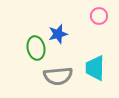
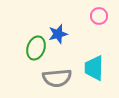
green ellipse: rotated 30 degrees clockwise
cyan trapezoid: moved 1 px left
gray semicircle: moved 1 px left, 2 px down
